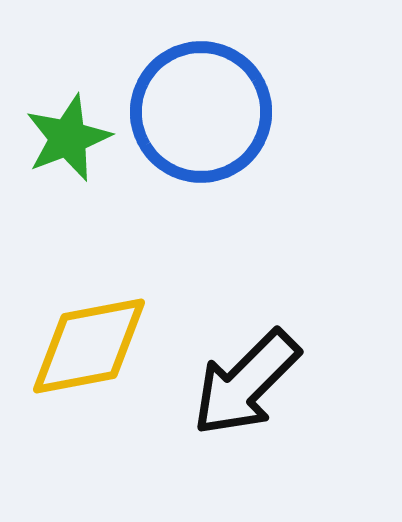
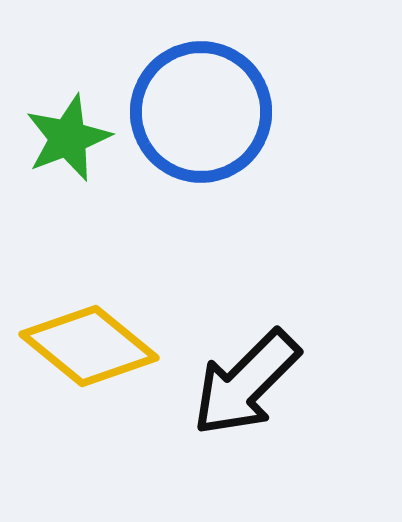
yellow diamond: rotated 50 degrees clockwise
